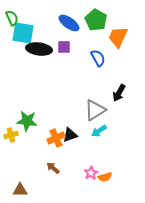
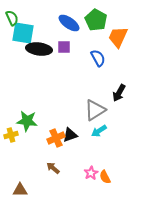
orange semicircle: rotated 80 degrees clockwise
